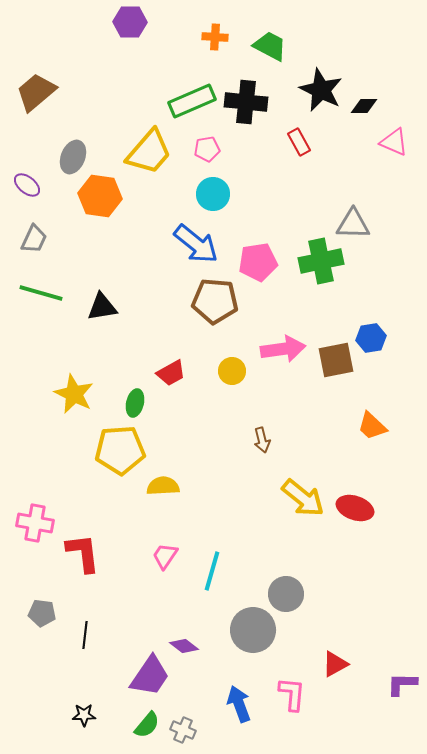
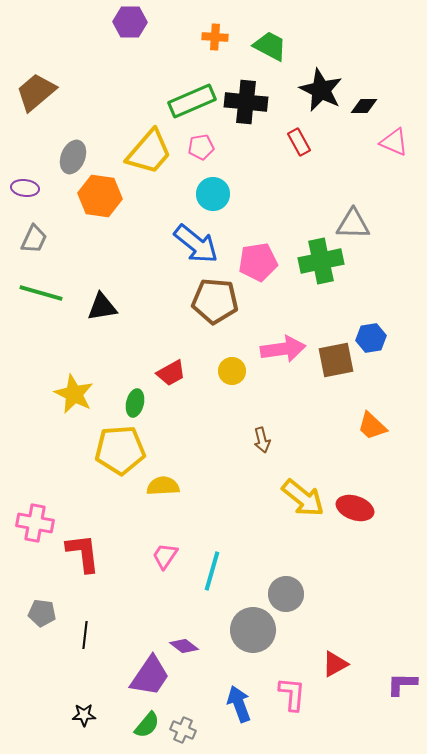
pink pentagon at (207, 149): moved 6 px left, 2 px up
purple ellipse at (27, 185): moved 2 px left, 3 px down; rotated 32 degrees counterclockwise
